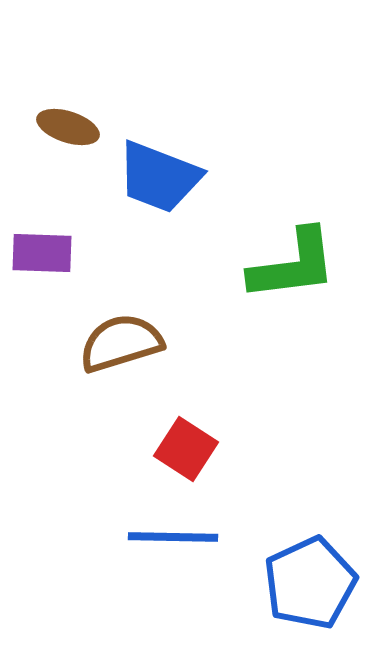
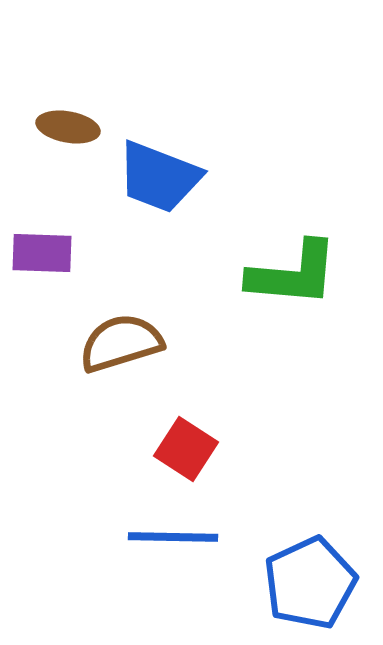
brown ellipse: rotated 8 degrees counterclockwise
green L-shape: moved 9 px down; rotated 12 degrees clockwise
